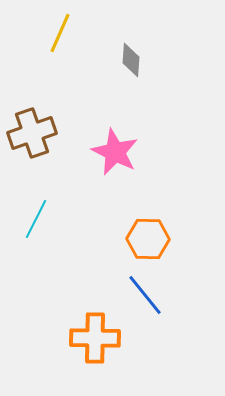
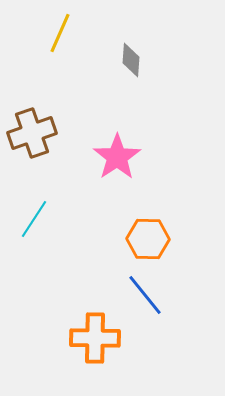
pink star: moved 2 px right, 5 px down; rotated 12 degrees clockwise
cyan line: moved 2 px left; rotated 6 degrees clockwise
